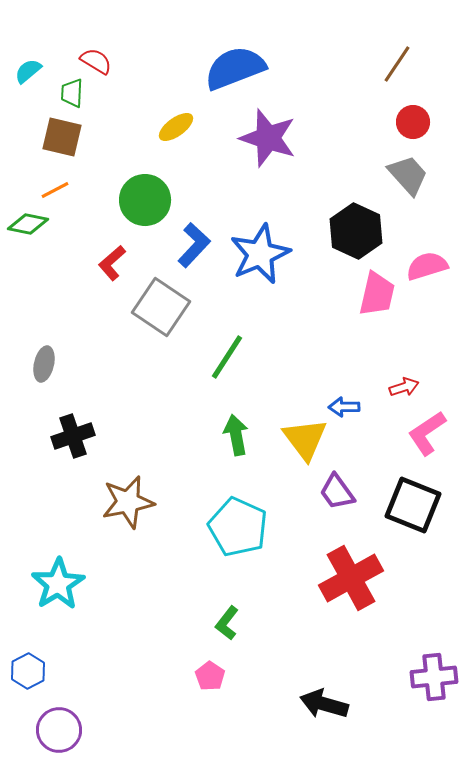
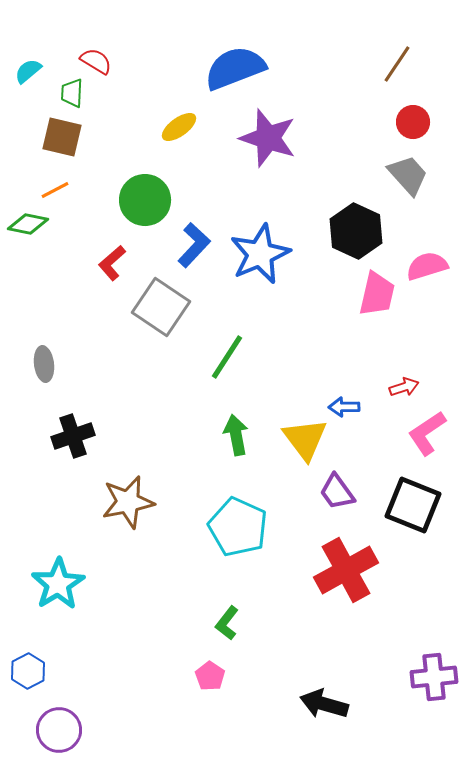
yellow ellipse: moved 3 px right
gray ellipse: rotated 20 degrees counterclockwise
red cross: moved 5 px left, 8 px up
